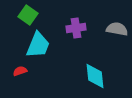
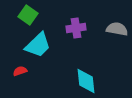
cyan trapezoid: rotated 24 degrees clockwise
cyan diamond: moved 9 px left, 5 px down
